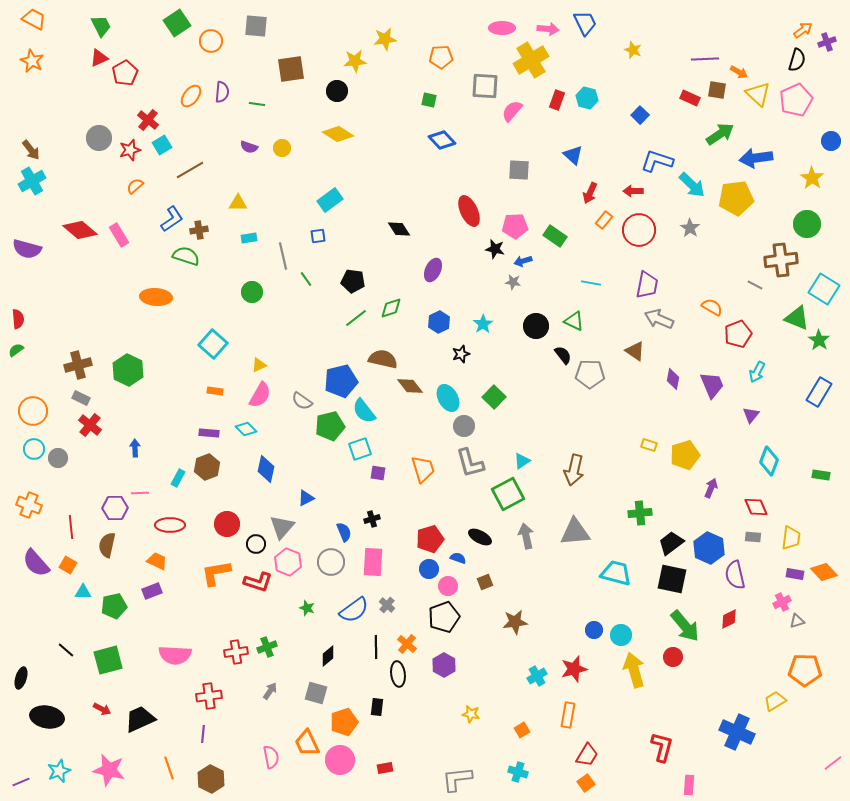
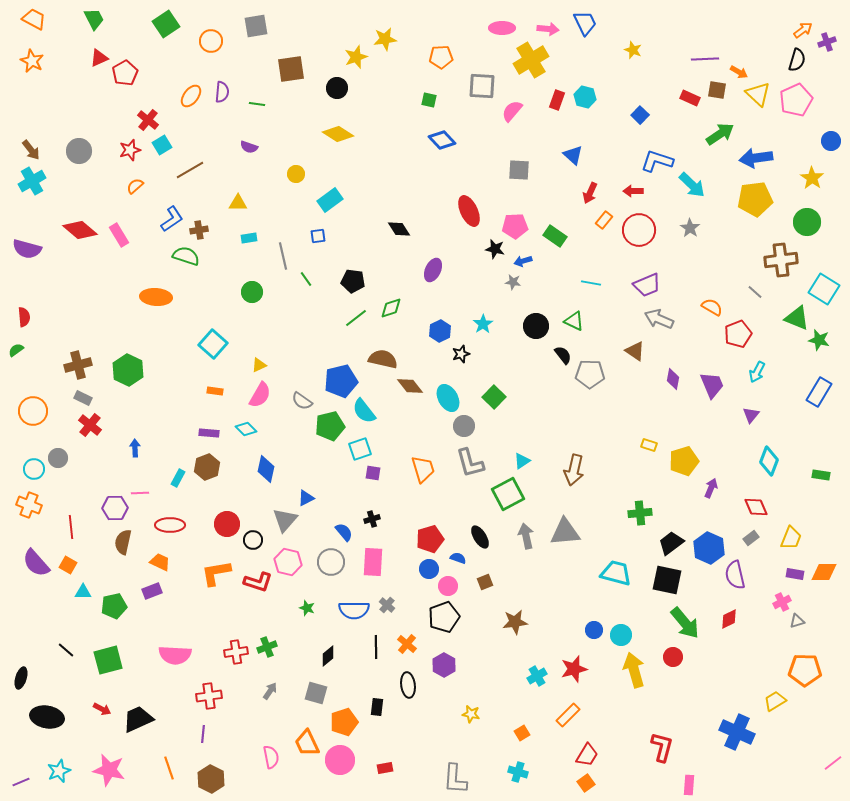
green square at (177, 23): moved 11 px left, 1 px down
green trapezoid at (101, 26): moved 7 px left, 7 px up
gray square at (256, 26): rotated 15 degrees counterclockwise
yellow star at (355, 61): moved 1 px right, 4 px up; rotated 15 degrees counterclockwise
gray square at (485, 86): moved 3 px left
black circle at (337, 91): moved 3 px up
cyan hexagon at (587, 98): moved 2 px left, 1 px up
gray circle at (99, 138): moved 20 px left, 13 px down
yellow circle at (282, 148): moved 14 px right, 26 px down
yellow pentagon at (736, 198): moved 19 px right, 1 px down
green circle at (807, 224): moved 2 px up
purple trapezoid at (647, 285): rotated 56 degrees clockwise
gray line at (755, 285): moved 7 px down; rotated 14 degrees clockwise
red semicircle at (18, 319): moved 6 px right, 2 px up
blue hexagon at (439, 322): moved 1 px right, 9 px down
green star at (819, 340): rotated 20 degrees counterclockwise
gray rectangle at (81, 398): moved 2 px right
cyan circle at (34, 449): moved 20 px down
yellow pentagon at (685, 455): moved 1 px left, 6 px down
purple square at (378, 473): moved 5 px left
gray triangle at (282, 527): moved 3 px right, 7 px up
blue semicircle at (344, 532): rotated 18 degrees counterclockwise
gray triangle at (575, 532): moved 10 px left
black ellipse at (480, 537): rotated 30 degrees clockwise
gray rectangle at (753, 537): moved 2 px left, 1 px down; rotated 42 degrees counterclockwise
yellow trapezoid at (791, 538): rotated 15 degrees clockwise
black circle at (256, 544): moved 3 px left, 4 px up
brown semicircle at (107, 545): moved 16 px right, 3 px up
orange trapezoid at (157, 561): moved 3 px right, 1 px down
pink hexagon at (288, 562): rotated 8 degrees counterclockwise
orange diamond at (824, 572): rotated 48 degrees counterclockwise
black square at (672, 579): moved 5 px left, 1 px down
blue semicircle at (354, 610): rotated 36 degrees clockwise
green arrow at (685, 626): moved 3 px up
black ellipse at (398, 674): moved 10 px right, 11 px down
orange rectangle at (568, 715): rotated 35 degrees clockwise
black trapezoid at (140, 719): moved 2 px left
orange square at (522, 730): moved 3 px down
gray L-shape at (457, 779): moved 2 px left; rotated 80 degrees counterclockwise
